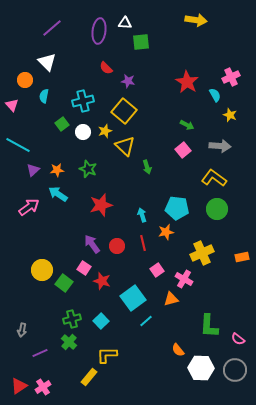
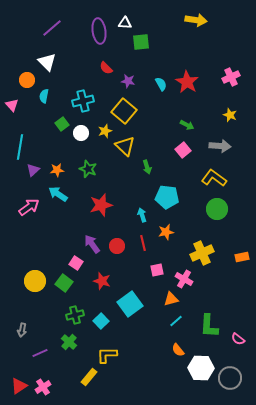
purple ellipse at (99, 31): rotated 15 degrees counterclockwise
orange circle at (25, 80): moved 2 px right
cyan semicircle at (215, 95): moved 54 px left, 11 px up
white circle at (83, 132): moved 2 px left, 1 px down
cyan line at (18, 145): moved 2 px right, 2 px down; rotated 70 degrees clockwise
cyan pentagon at (177, 208): moved 10 px left, 11 px up
pink square at (84, 268): moved 8 px left, 5 px up
yellow circle at (42, 270): moved 7 px left, 11 px down
pink square at (157, 270): rotated 24 degrees clockwise
cyan square at (133, 298): moved 3 px left, 6 px down
green cross at (72, 319): moved 3 px right, 4 px up
cyan line at (146, 321): moved 30 px right
gray circle at (235, 370): moved 5 px left, 8 px down
